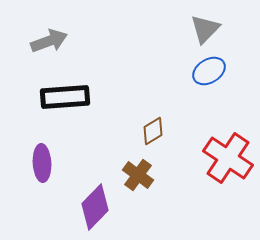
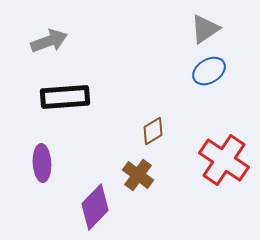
gray triangle: rotated 12 degrees clockwise
red cross: moved 4 px left, 2 px down
